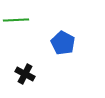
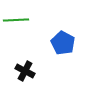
black cross: moved 3 px up
